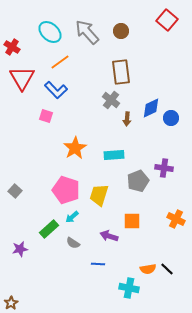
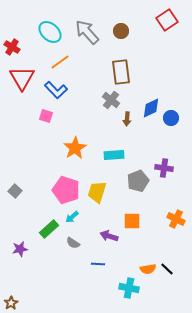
red square: rotated 15 degrees clockwise
yellow trapezoid: moved 2 px left, 3 px up
